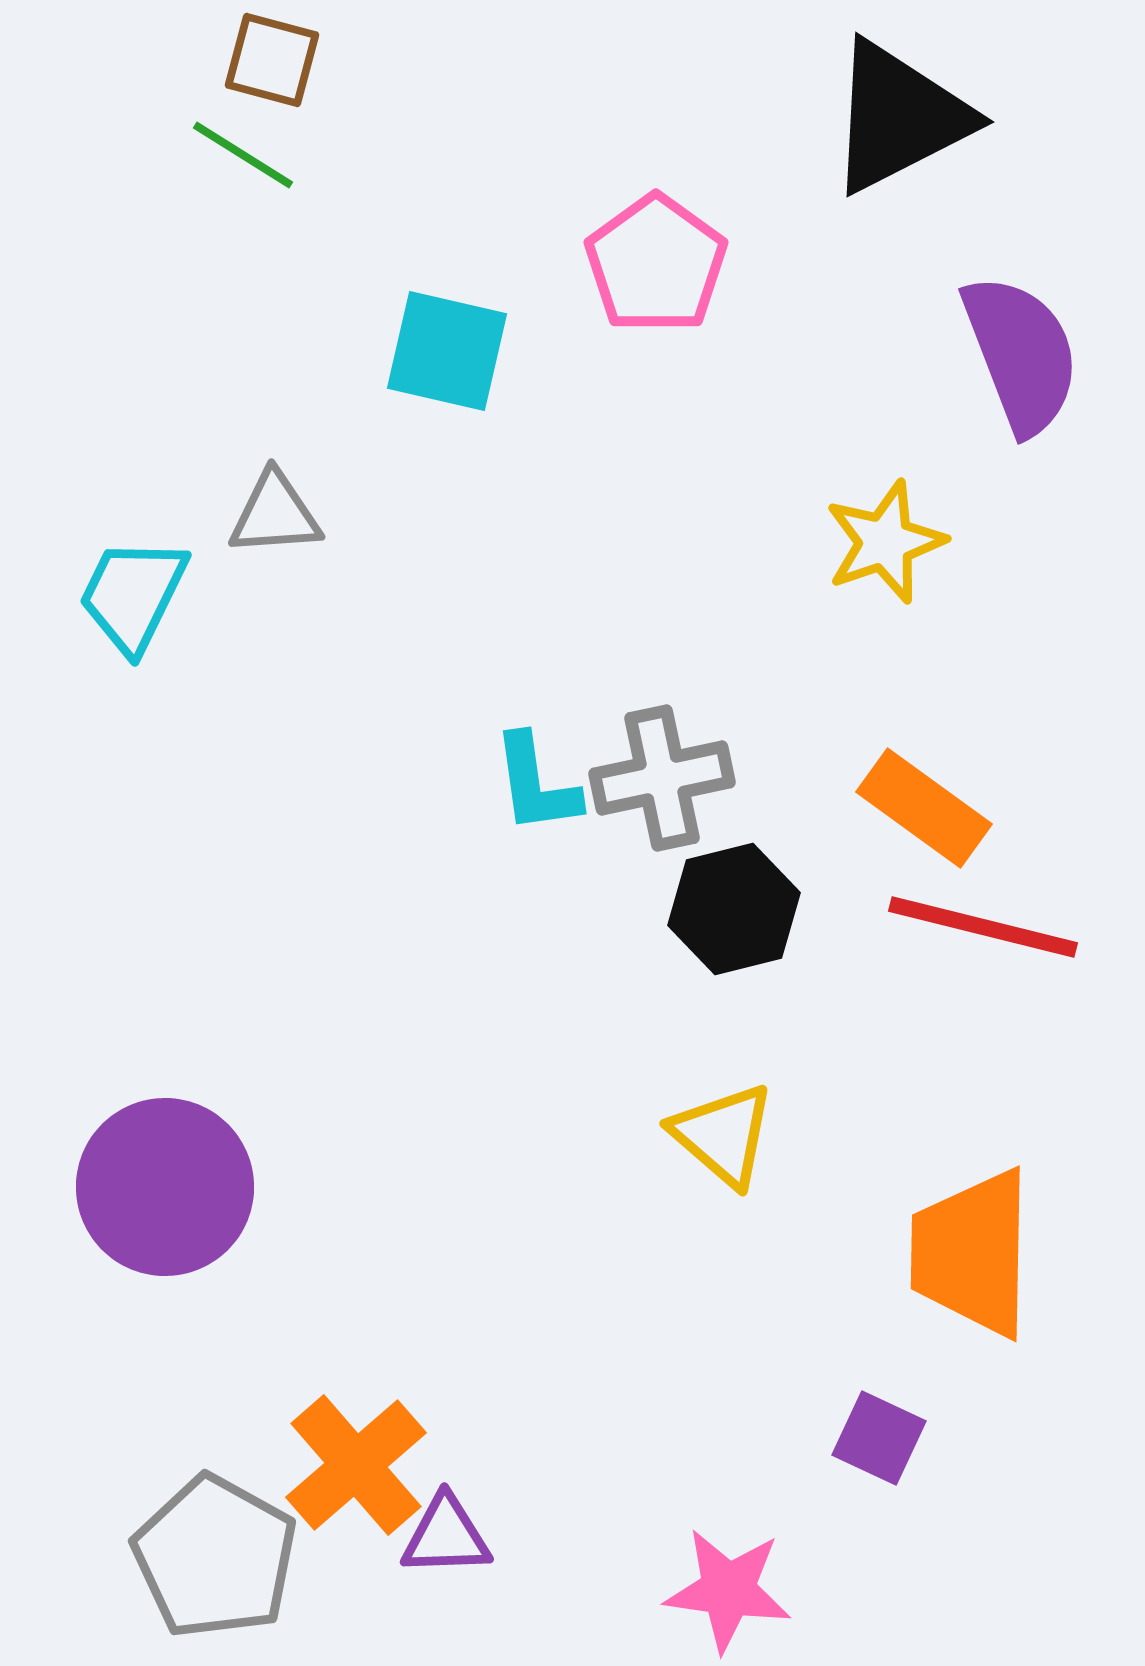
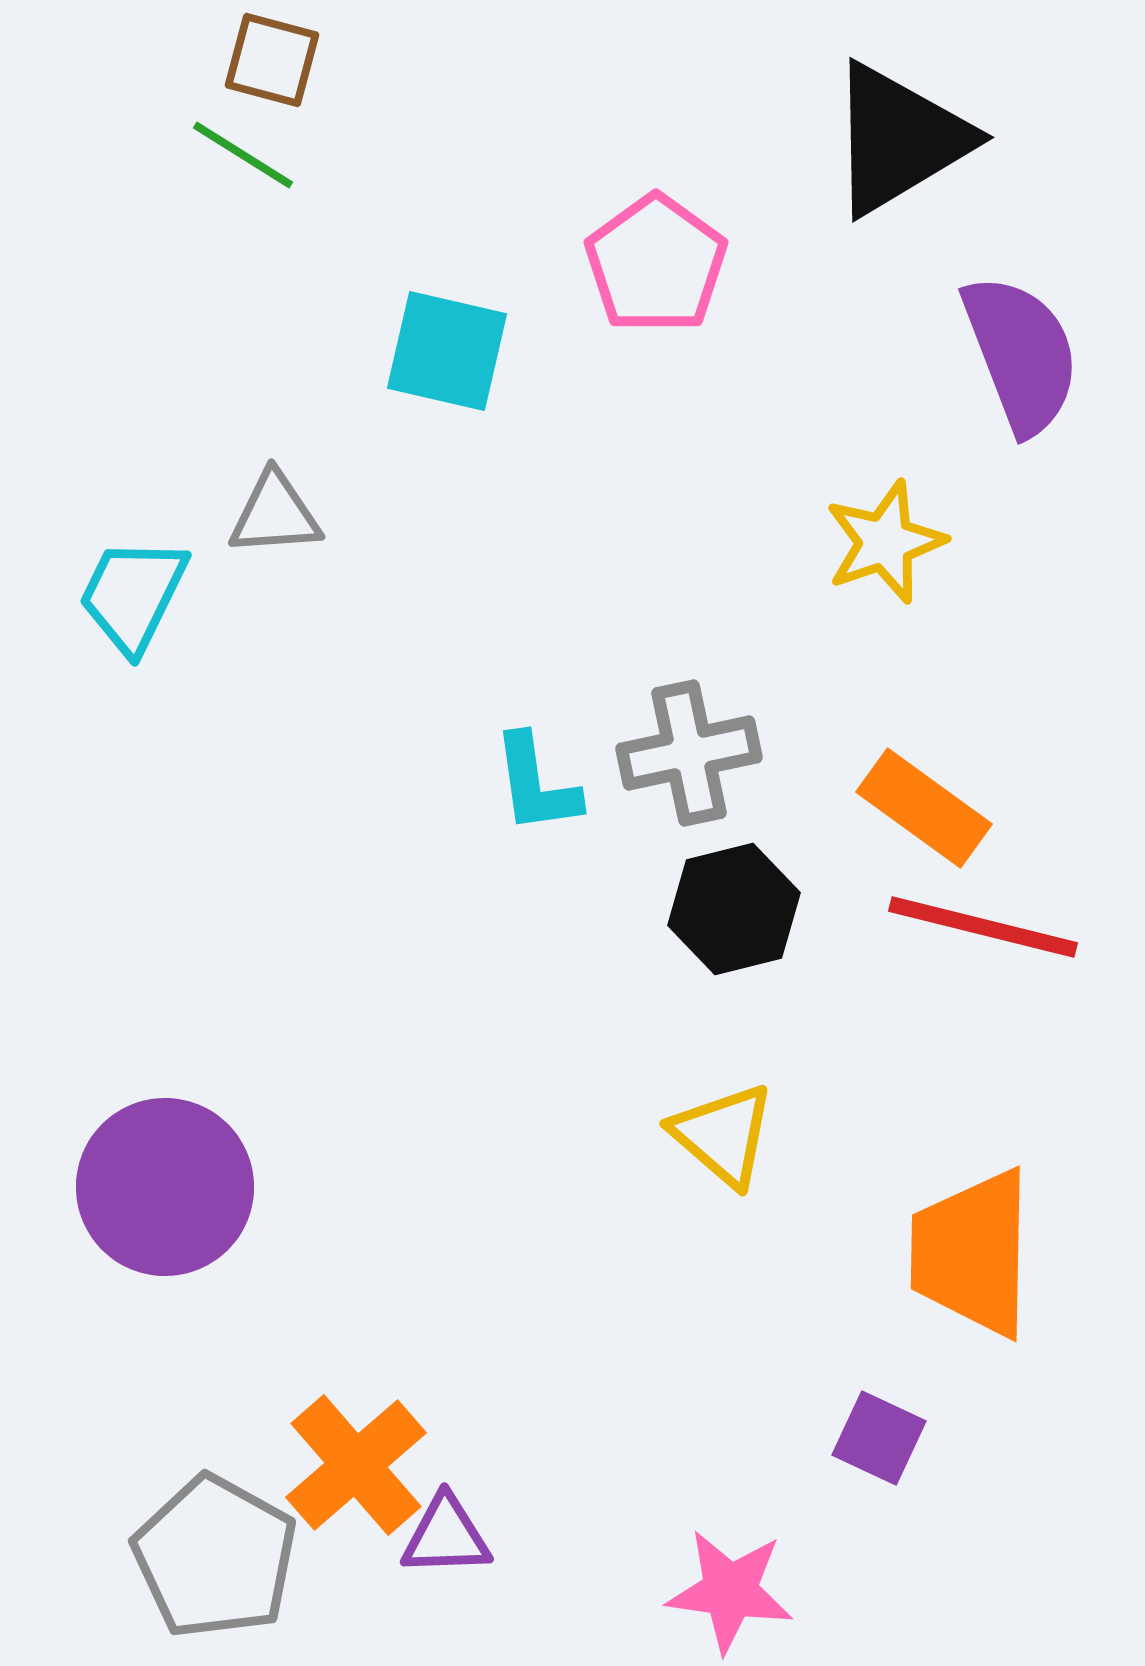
black triangle: moved 22 px down; rotated 4 degrees counterclockwise
gray cross: moved 27 px right, 25 px up
pink star: moved 2 px right, 1 px down
